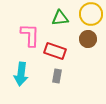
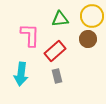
yellow circle: moved 1 px right, 2 px down
green triangle: moved 1 px down
red rectangle: rotated 60 degrees counterclockwise
gray rectangle: rotated 24 degrees counterclockwise
